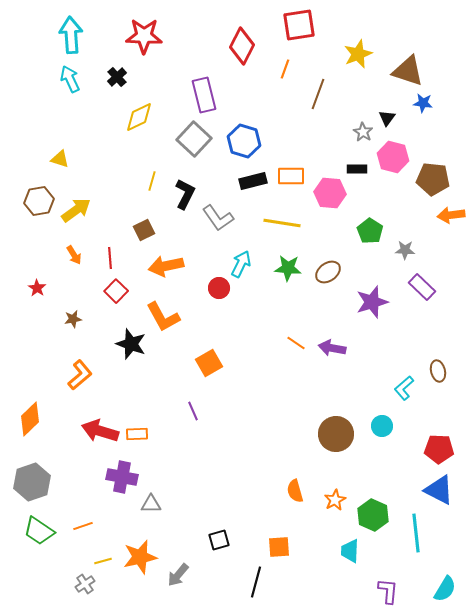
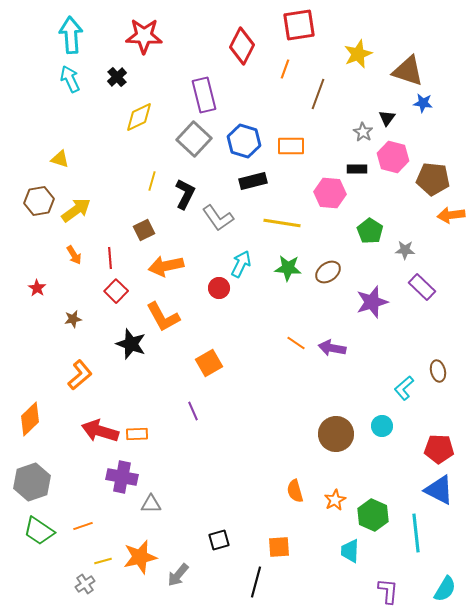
orange rectangle at (291, 176): moved 30 px up
